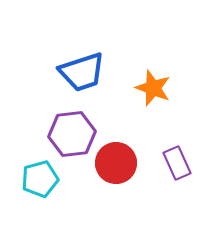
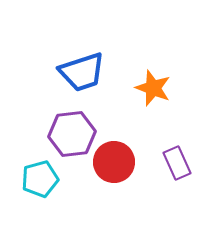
red circle: moved 2 px left, 1 px up
